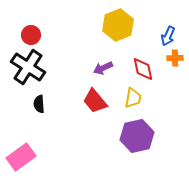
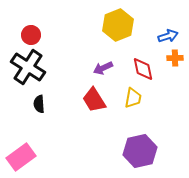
blue arrow: rotated 132 degrees counterclockwise
red trapezoid: moved 1 px left, 1 px up; rotated 8 degrees clockwise
purple hexagon: moved 3 px right, 15 px down
